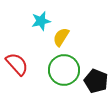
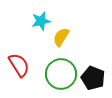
red semicircle: moved 2 px right, 1 px down; rotated 10 degrees clockwise
green circle: moved 3 px left, 4 px down
black pentagon: moved 3 px left, 3 px up
